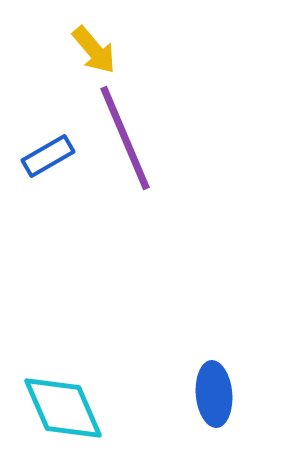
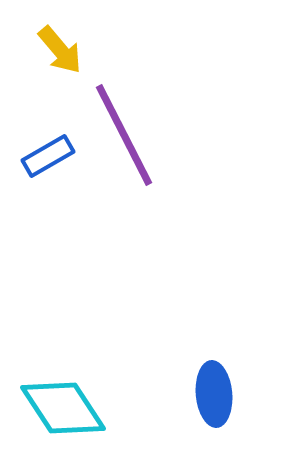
yellow arrow: moved 34 px left
purple line: moved 1 px left, 3 px up; rotated 4 degrees counterclockwise
cyan diamond: rotated 10 degrees counterclockwise
